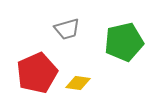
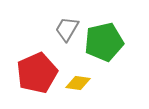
gray trapezoid: rotated 136 degrees clockwise
green pentagon: moved 20 px left
